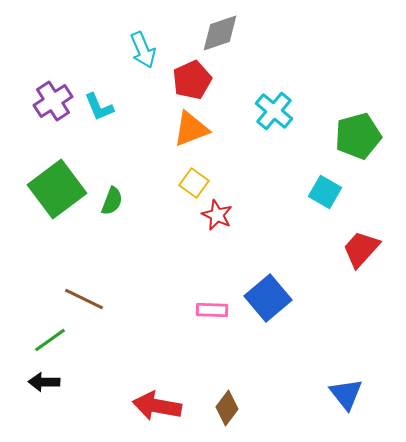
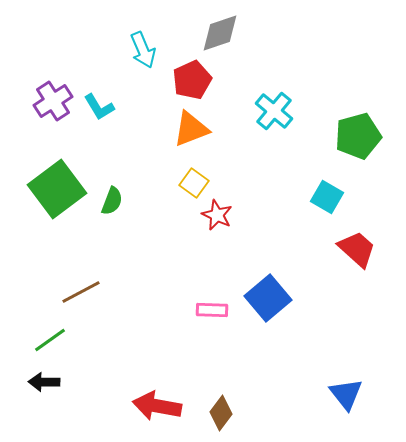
cyan L-shape: rotated 8 degrees counterclockwise
cyan square: moved 2 px right, 5 px down
red trapezoid: moved 4 px left; rotated 90 degrees clockwise
brown line: moved 3 px left, 7 px up; rotated 54 degrees counterclockwise
brown diamond: moved 6 px left, 5 px down
